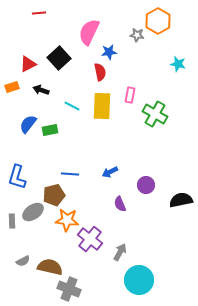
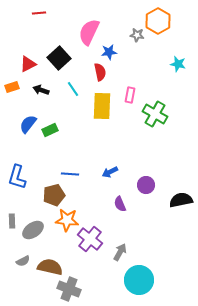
cyan line: moved 1 px right, 17 px up; rotated 28 degrees clockwise
green rectangle: rotated 14 degrees counterclockwise
gray ellipse: moved 18 px down
